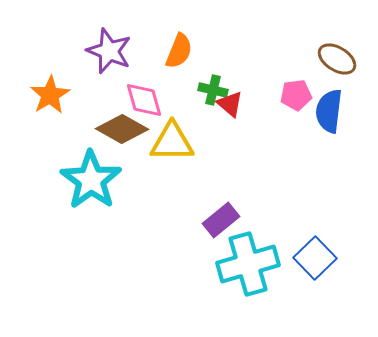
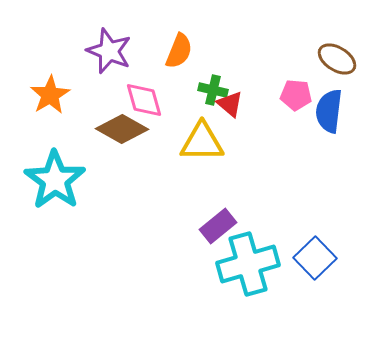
pink pentagon: rotated 12 degrees clockwise
yellow triangle: moved 30 px right
cyan star: moved 36 px left
purple rectangle: moved 3 px left, 6 px down
